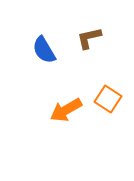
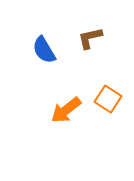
brown L-shape: moved 1 px right
orange arrow: rotated 8 degrees counterclockwise
